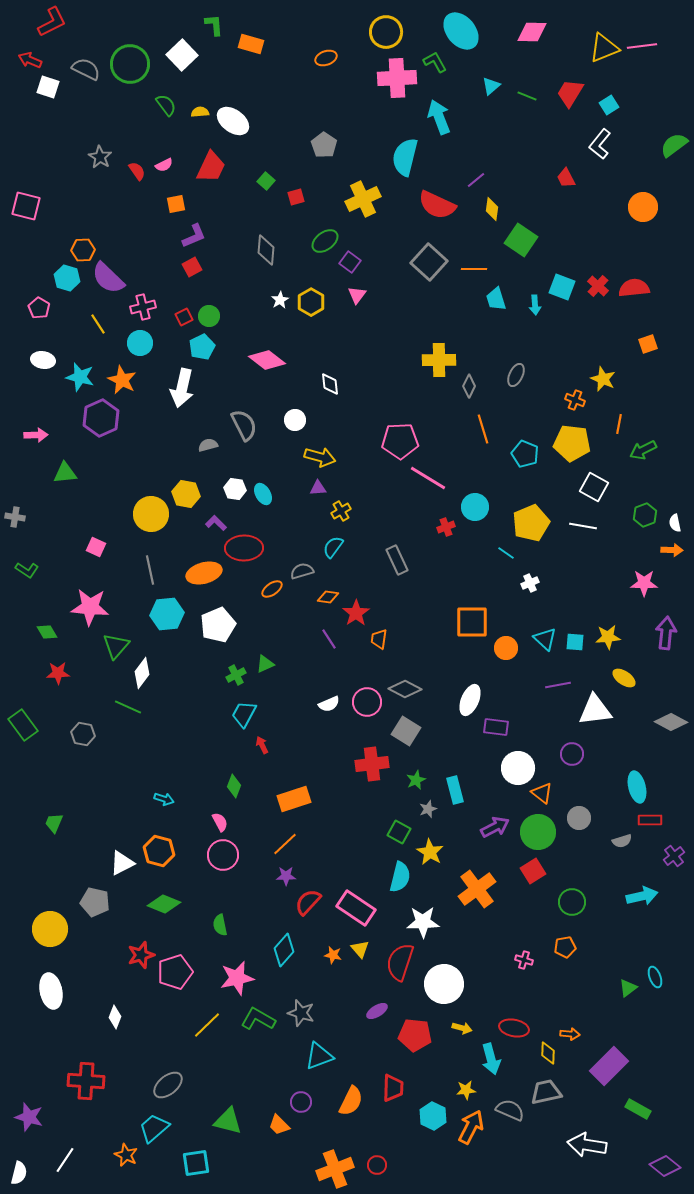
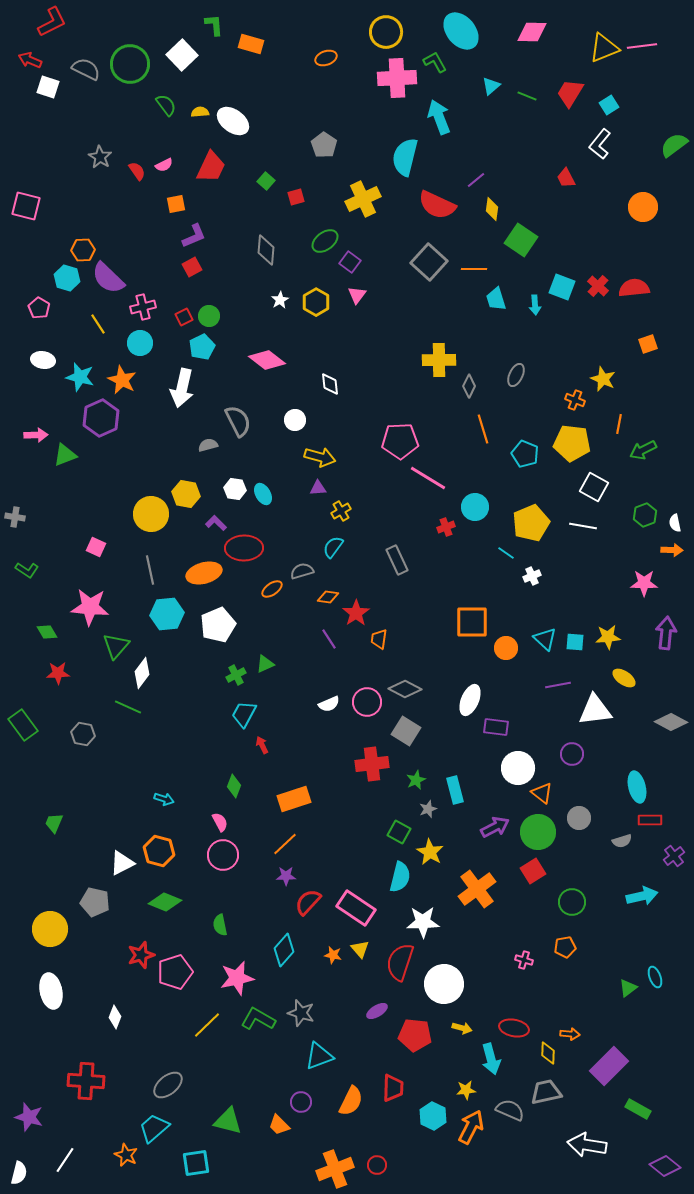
yellow hexagon at (311, 302): moved 5 px right
gray semicircle at (244, 425): moved 6 px left, 4 px up
green triangle at (65, 473): moved 18 px up; rotated 15 degrees counterclockwise
white cross at (530, 583): moved 2 px right, 7 px up
green diamond at (164, 904): moved 1 px right, 2 px up
